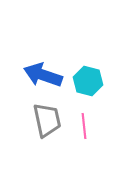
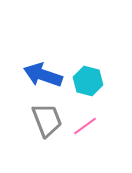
gray trapezoid: rotated 9 degrees counterclockwise
pink line: moved 1 px right; rotated 60 degrees clockwise
